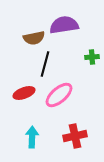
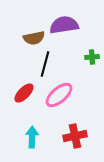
red ellipse: rotated 25 degrees counterclockwise
